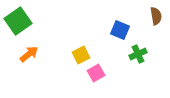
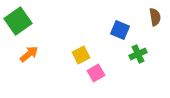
brown semicircle: moved 1 px left, 1 px down
